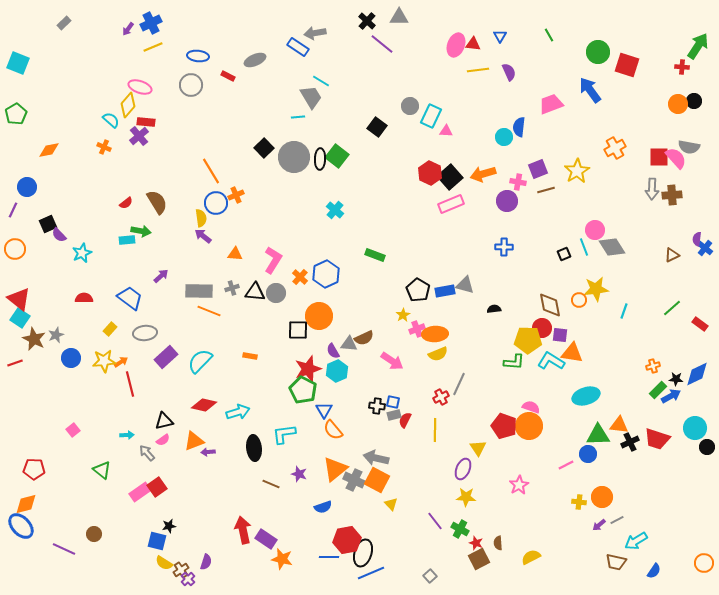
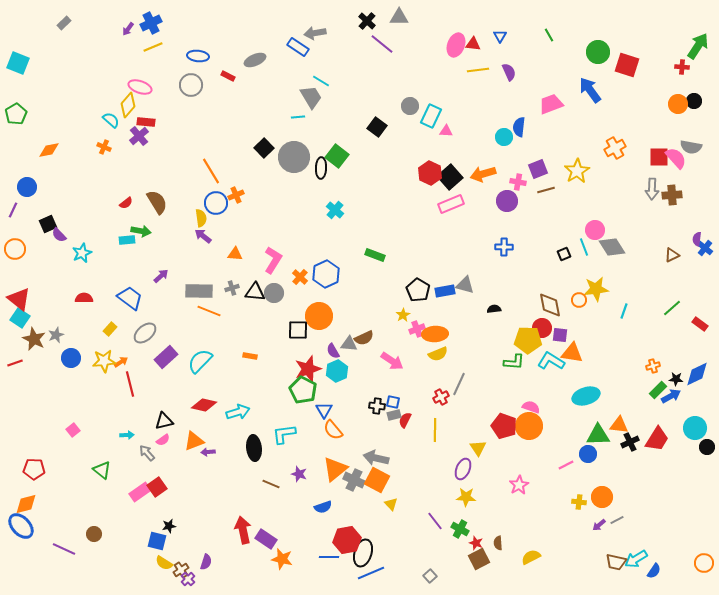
gray semicircle at (689, 147): moved 2 px right
black ellipse at (320, 159): moved 1 px right, 9 px down
gray circle at (276, 293): moved 2 px left
gray ellipse at (145, 333): rotated 35 degrees counterclockwise
red trapezoid at (657, 439): rotated 76 degrees counterclockwise
cyan arrow at (636, 541): moved 18 px down
